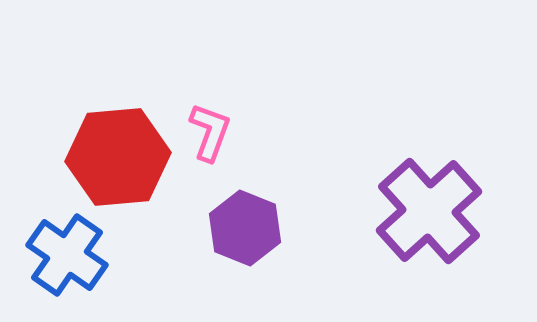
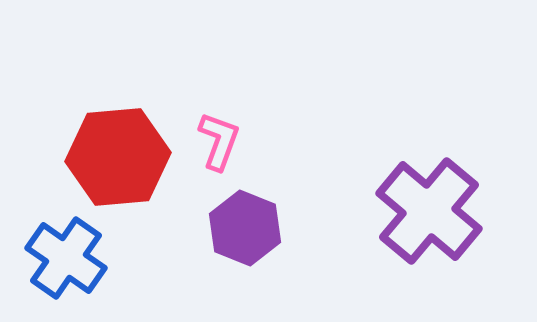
pink L-shape: moved 9 px right, 9 px down
purple cross: rotated 8 degrees counterclockwise
blue cross: moved 1 px left, 3 px down
